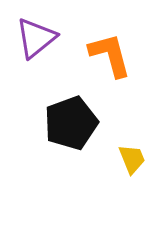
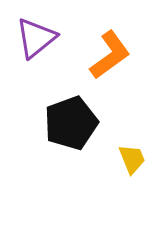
orange L-shape: rotated 69 degrees clockwise
